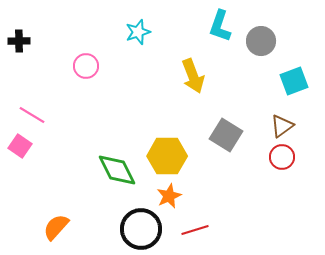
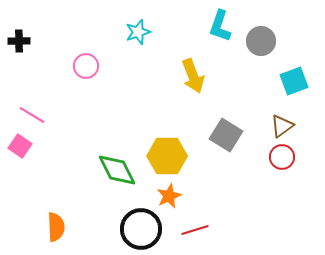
orange semicircle: rotated 136 degrees clockwise
